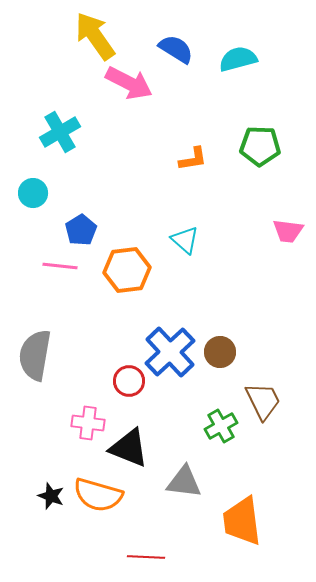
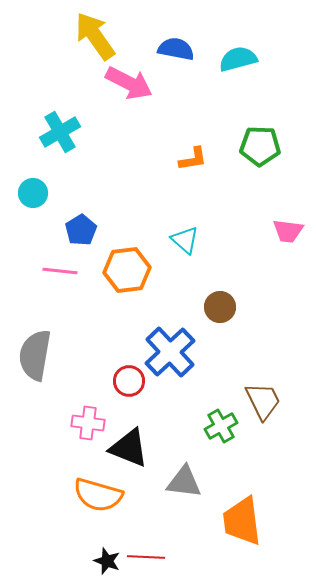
blue semicircle: rotated 21 degrees counterclockwise
pink line: moved 5 px down
brown circle: moved 45 px up
black star: moved 56 px right, 65 px down
